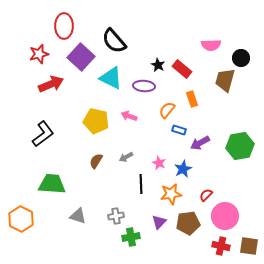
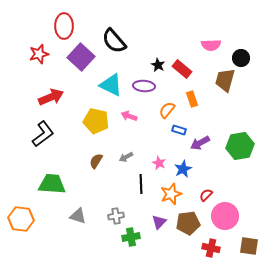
cyan triangle: moved 7 px down
red arrow: moved 13 px down
orange star: rotated 10 degrees counterclockwise
orange hexagon: rotated 20 degrees counterclockwise
red cross: moved 10 px left, 2 px down
